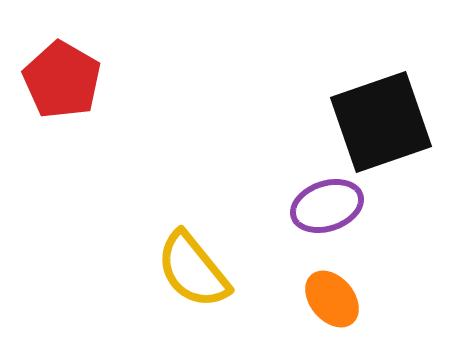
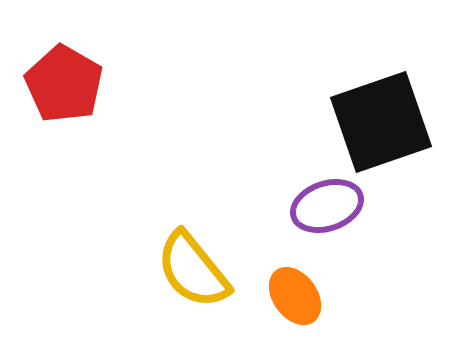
red pentagon: moved 2 px right, 4 px down
orange ellipse: moved 37 px left, 3 px up; rotated 4 degrees clockwise
